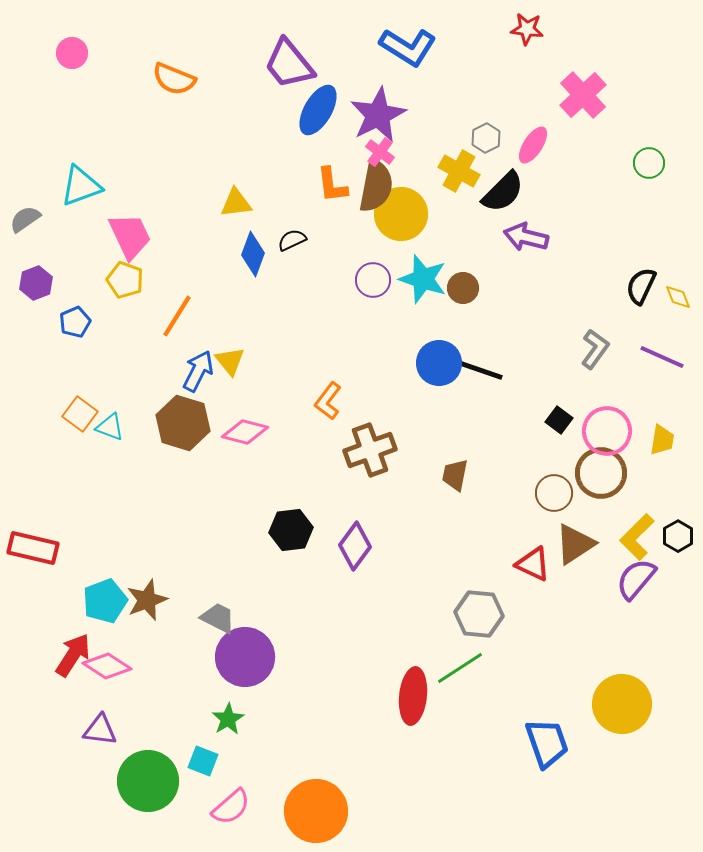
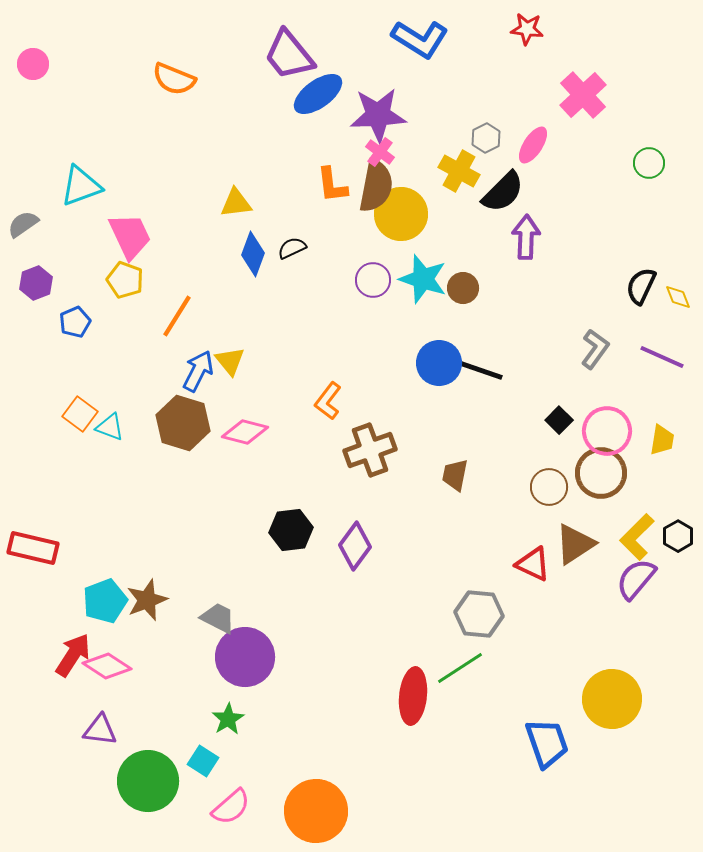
blue L-shape at (408, 47): moved 12 px right, 8 px up
pink circle at (72, 53): moved 39 px left, 11 px down
purple trapezoid at (289, 64): moved 9 px up
blue ellipse at (318, 110): moved 16 px up; rotated 24 degrees clockwise
purple star at (378, 115): rotated 24 degrees clockwise
gray semicircle at (25, 219): moved 2 px left, 5 px down
purple arrow at (526, 237): rotated 78 degrees clockwise
black semicircle at (292, 240): moved 8 px down
black square at (559, 420): rotated 8 degrees clockwise
brown circle at (554, 493): moved 5 px left, 6 px up
yellow circle at (622, 704): moved 10 px left, 5 px up
cyan square at (203, 761): rotated 12 degrees clockwise
